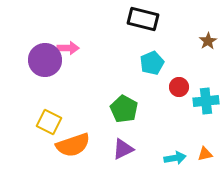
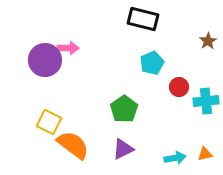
green pentagon: rotated 8 degrees clockwise
orange semicircle: rotated 124 degrees counterclockwise
